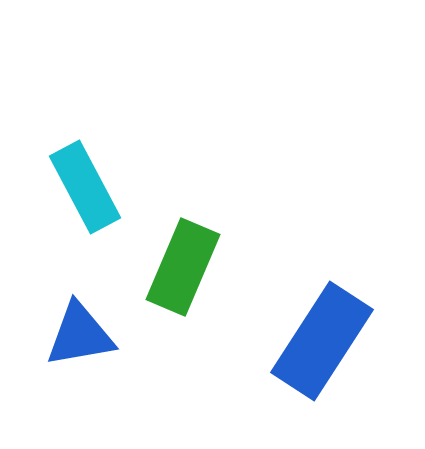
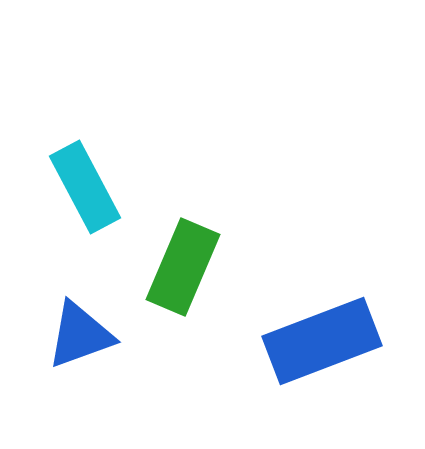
blue triangle: rotated 10 degrees counterclockwise
blue rectangle: rotated 36 degrees clockwise
